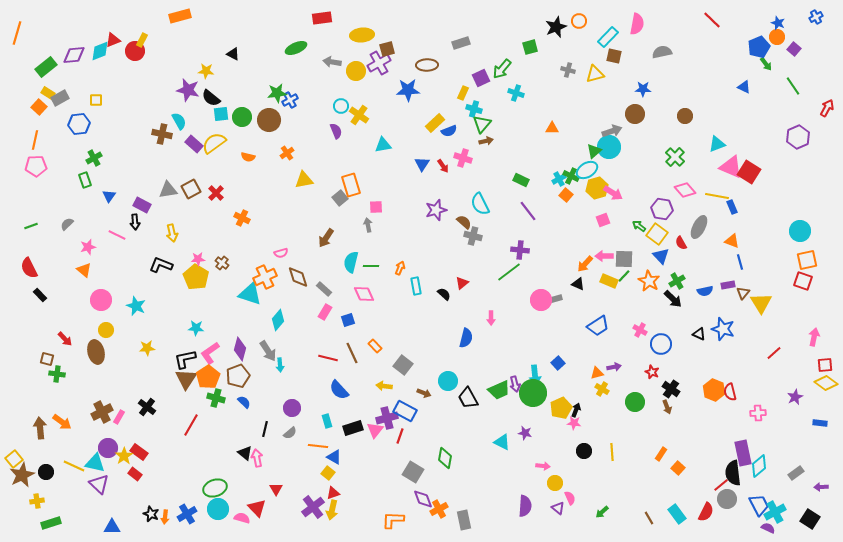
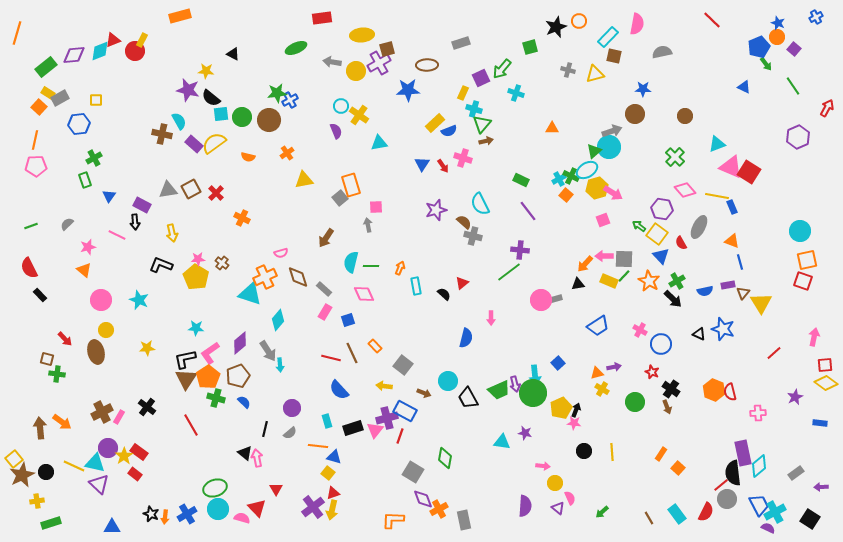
cyan triangle at (383, 145): moved 4 px left, 2 px up
black triangle at (578, 284): rotated 32 degrees counterclockwise
cyan star at (136, 306): moved 3 px right, 6 px up
purple diamond at (240, 349): moved 6 px up; rotated 35 degrees clockwise
red line at (328, 358): moved 3 px right
red line at (191, 425): rotated 60 degrees counterclockwise
cyan triangle at (502, 442): rotated 18 degrees counterclockwise
blue triangle at (334, 457): rotated 14 degrees counterclockwise
